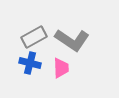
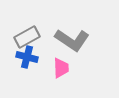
gray rectangle: moved 7 px left
blue cross: moved 3 px left, 6 px up
